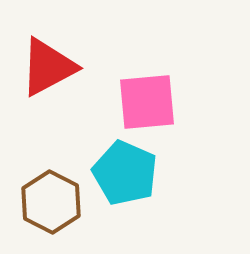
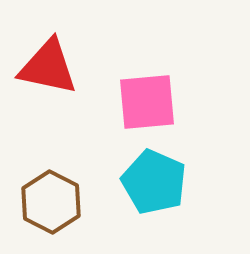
red triangle: rotated 40 degrees clockwise
cyan pentagon: moved 29 px right, 9 px down
